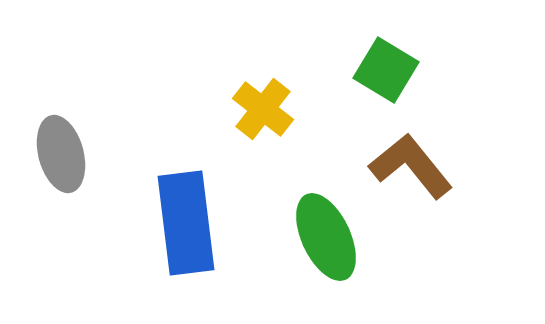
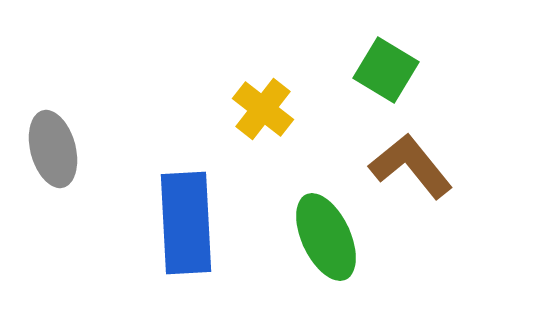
gray ellipse: moved 8 px left, 5 px up
blue rectangle: rotated 4 degrees clockwise
